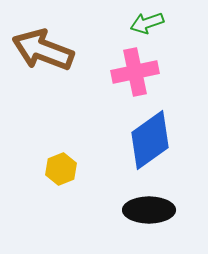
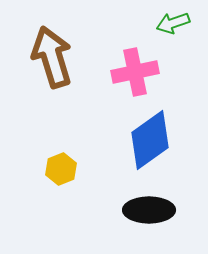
green arrow: moved 26 px right
brown arrow: moved 9 px right, 7 px down; rotated 52 degrees clockwise
